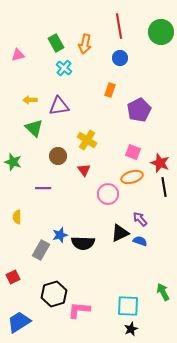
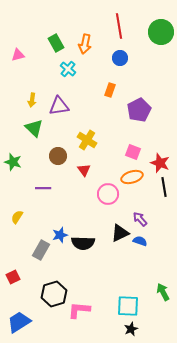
cyan cross: moved 4 px right, 1 px down
yellow arrow: moved 2 px right; rotated 80 degrees counterclockwise
yellow semicircle: rotated 32 degrees clockwise
